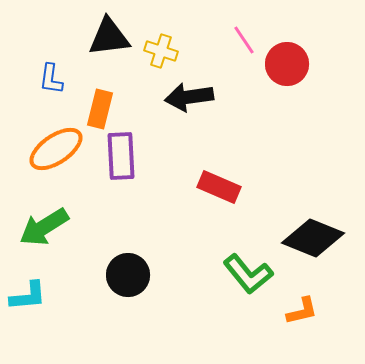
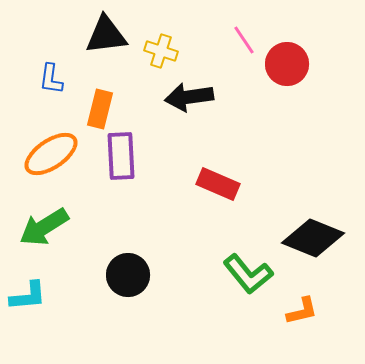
black triangle: moved 3 px left, 2 px up
orange ellipse: moved 5 px left, 5 px down
red rectangle: moved 1 px left, 3 px up
